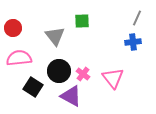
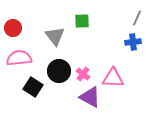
pink triangle: rotated 50 degrees counterclockwise
purple triangle: moved 19 px right, 1 px down
